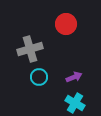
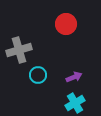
gray cross: moved 11 px left, 1 px down
cyan circle: moved 1 px left, 2 px up
cyan cross: rotated 30 degrees clockwise
